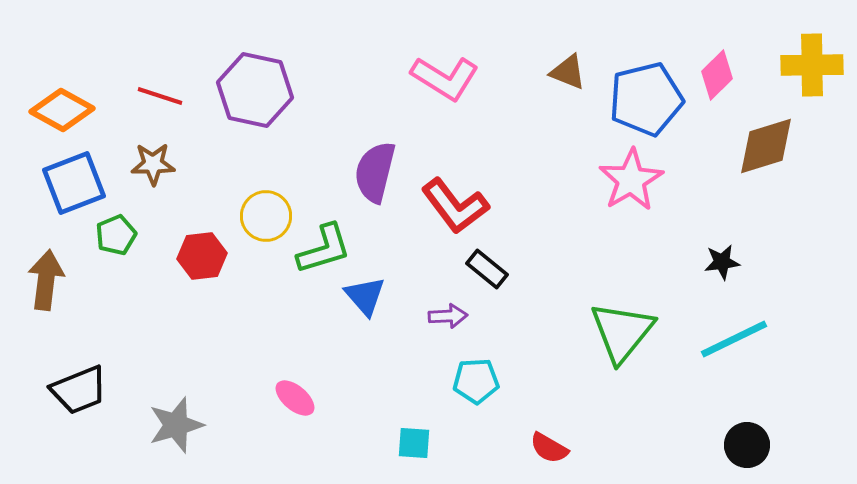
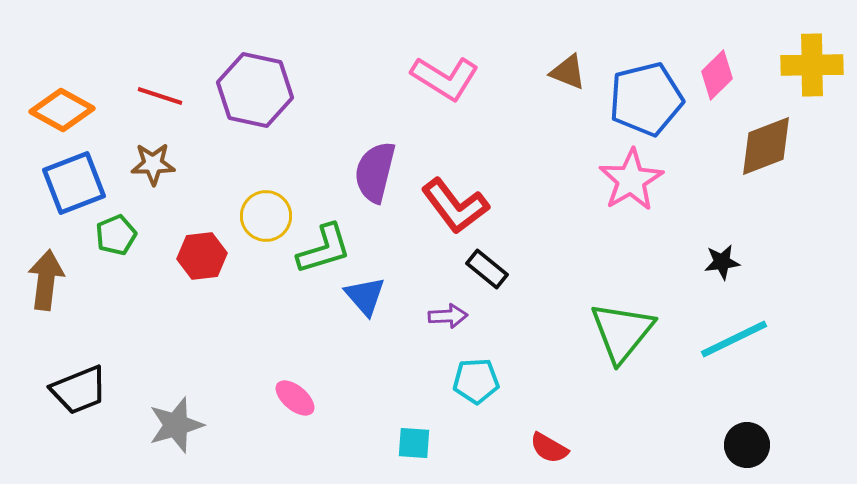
brown diamond: rotated 4 degrees counterclockwise
